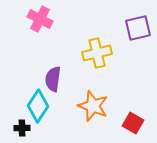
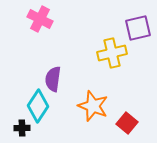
yellow cross: moved 15 px right
red square: moved 6 px left; rotated 10 degrees clockwise
